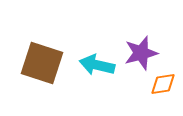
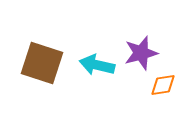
orange diamond: moved 1 px down
